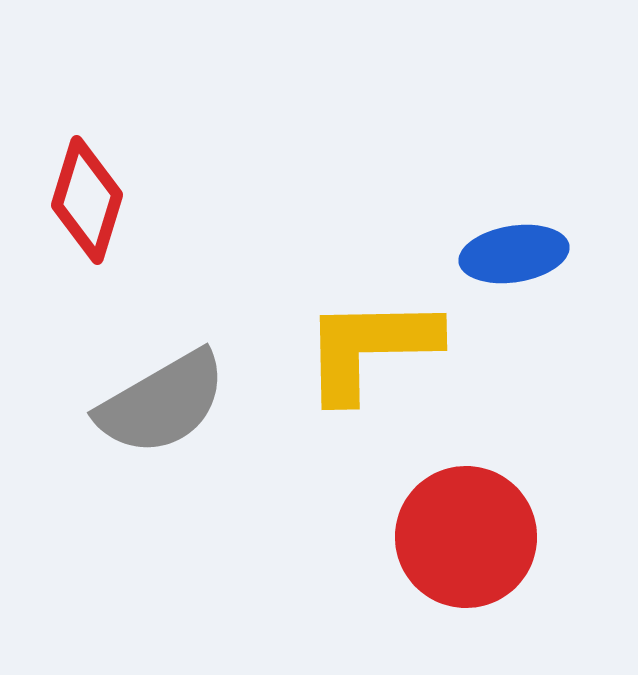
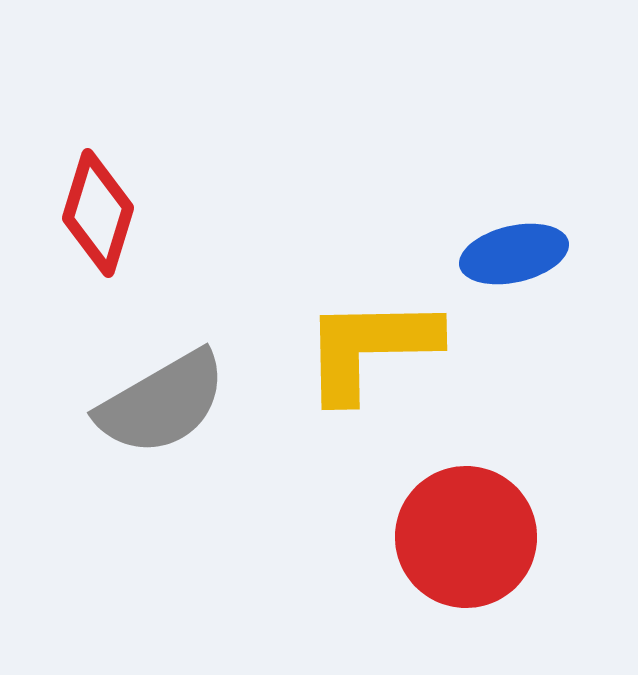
red diamond: moved 11 px right, 13 px down
blue ellipse: rotated 4 degrees counterclockwise
